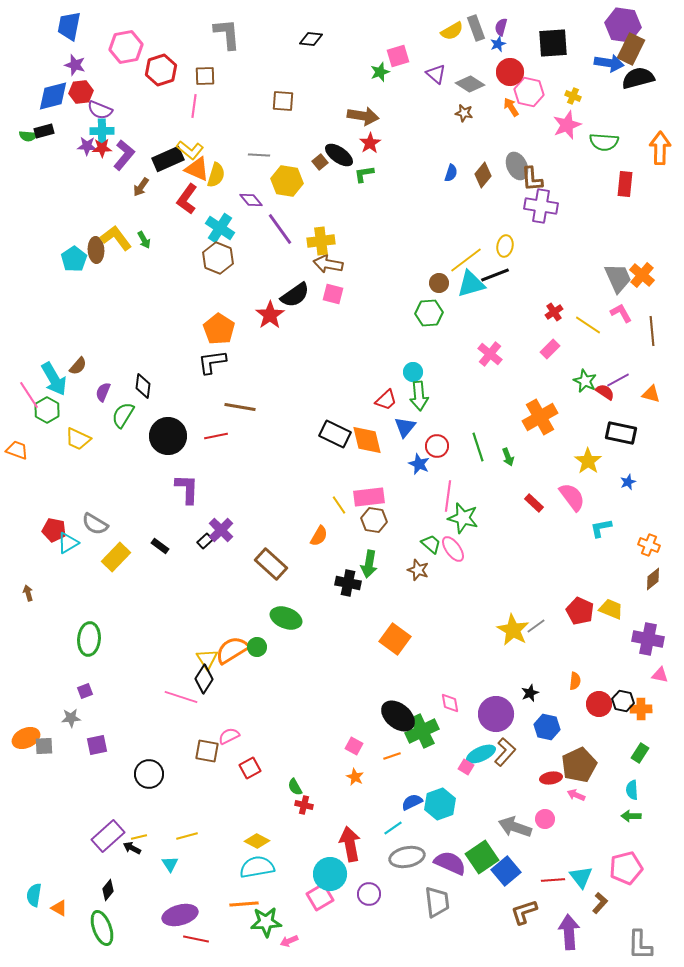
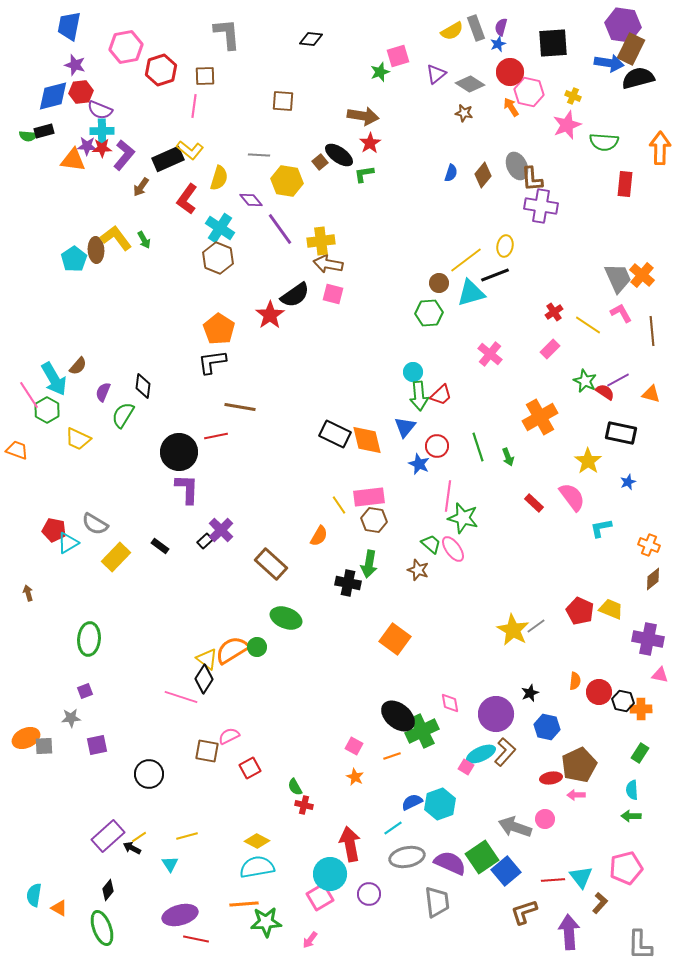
purple triangle at (436, 74): rotated 40 degrees clockwise
orange triangle at (197, 169): moved 124 px left, 9 px up; rotated 16 degrees counterclockwise
yellow semicircle at (216, 175): moved 3 px right, 3 px down
cyan triangle at (471, 284): moved 9 px down
red trapezoid at (386, 400): moved 55 px right, 5 px up
black circle at (168, 436): moved 11 px right, 16 px down
yellow triangle at (207, 659): rotated 20 degrees counterclockwise
red circle at (599, 704): moved 12 px up
pink arrow at (576, 795): rotated 24 degrees counterclockwise
yellow line at (139, 837): rotated 21 degrees counterclockwise
pink arrow at (289, 941): moved 21 px right, 1 px up; rotated 30 degrees counterclockwise
